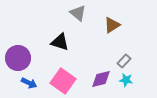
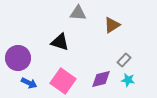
gray triangle: rotated 36 degrees counterclockwise
gray rectangle: moved 1 px up
cyan star: moved 2 px right
